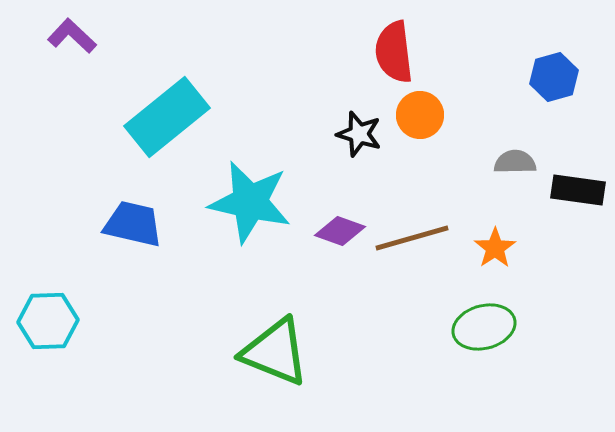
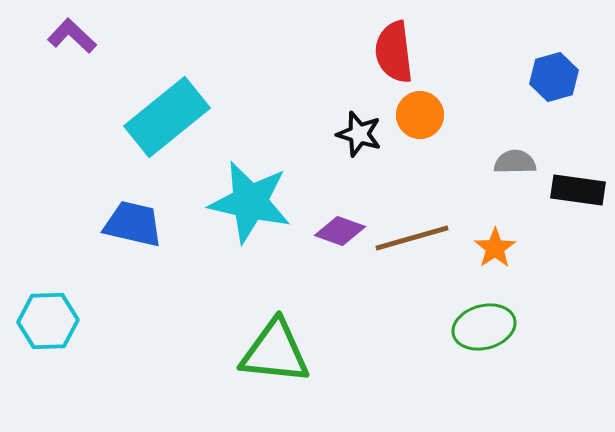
green triangle: rotated 16 degrees counterclockwise
